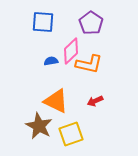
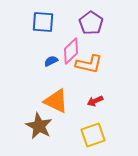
blue semicircle: rotated 16 degrees counterclockwise
yellow square: moved 22 px right, 1 px down
